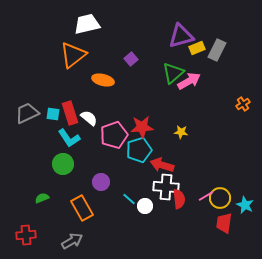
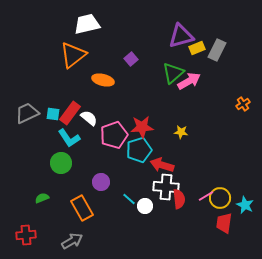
red rectangle: rotated 55 degrees clockwise
green circle: moved 2 px left, 1 px up
